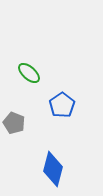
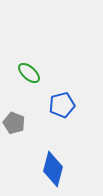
blue pentagon: rotated 20 degrees clockwise
